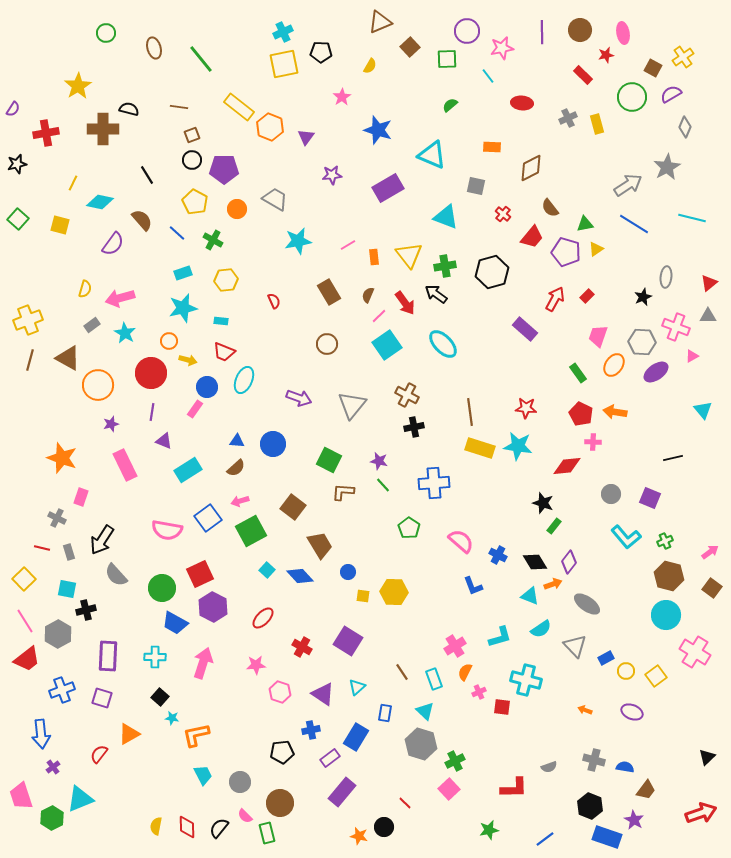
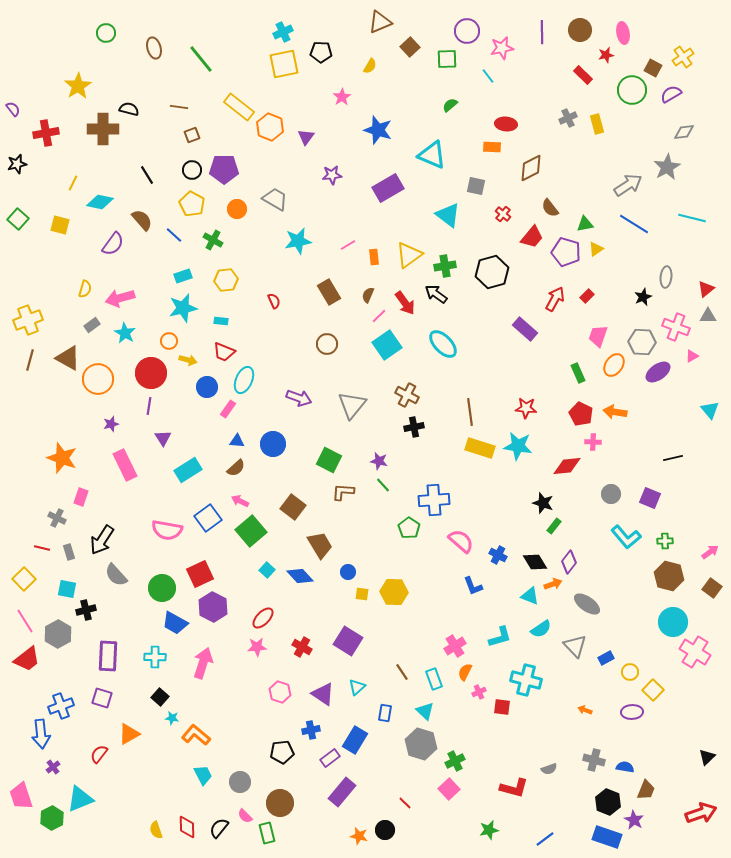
green circle at (632, 97): moved 7 px up
red ellipse at (522, 103): moved 16 px left, 21 px down
purple semicircle at (13, 109): rotated 70 degrees counterclockwise
gray diamond at (685, 127): moved 1 px left, 5 px down; rotated 60 degrees clockwise
black circle at (192, 160): moved 10 px down
yellow pentagon at (195, 202): moved 3 px left, 2 px down
cyan triangle at (446, 217): moved 2 px right, 2 px up; rotated 16 degrees clockwise
blue line at (177, 233): moved 3 px left, 2 px down
yellow triangle at (409, 255): rotated 32 degrees clockwise
cyan rectangle at (183, 273): moved 3 px down
red triangle at (709, 283): moved 3 px left, 6 px down
purple ellipse at (656, 372): moved 2 px right
green rectangle at (578, 373): rotated 12 degrees clockwise
orange circle at (98, 385): moved 6 px up
pink rectangle at (195, 409): moved 33 px right
cyan triangle at (703, 410): moved 7 px right
purple line at (152, 412): moved 3 px left, 6 px up
purple triangle at (164, 441): moved 1 px left, 3 px up; rotated 36 degrees clockwise
blue cross at (434, 483): moved 17 px down
pink arrow at (240, 501): rotated 42 degrees clockwise
green square at (251, 531): rotated 12 degrees counterclockwise
green cross at (665, 541): rotated 21 degrees clockwise
yellow square at (363, 596): moved 1 px left, 2 px up
cyan circle at (666, 615): moved 7 px right, 7 px down
pink star at (256, 665): moved 1 px right, 18 px up
yellow circle at (626, 671): moved 4 px right, 1 px down
yellow square at (656, 676): moved 3 px left, 14 px down; rotated 10 degrees counterclockwise
blue cross at (62, 690): moved 1 px left, 16 px down
purple ellipse at (632, 712): rotated 25 degrees counterclockwise
orange L-shape at (196, 735): rotated 52 degrees clockwise
blue rectangle at (356, 737): moved 1 px left, 3 px down
gray semicircle at (549, 767): moved 2 px down
red L-shape at (514, 788): rotated 16 degrees clockwise
brown trapezoid at (646, 790): rotated 15 degrees counterclockwise
black hexagon at (590, 806): moved 18 px right, 4 px up
yellow semicircle at (156, 826): moved 4 px down; rotated 30 degrees counterclockwise
black circle at (384, 827): moved 1 px right, 3 px down
